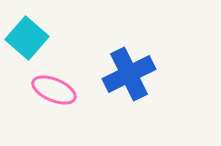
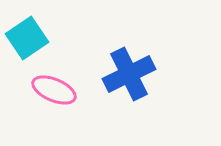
cyan square: rotated 15 degrees clockwise
